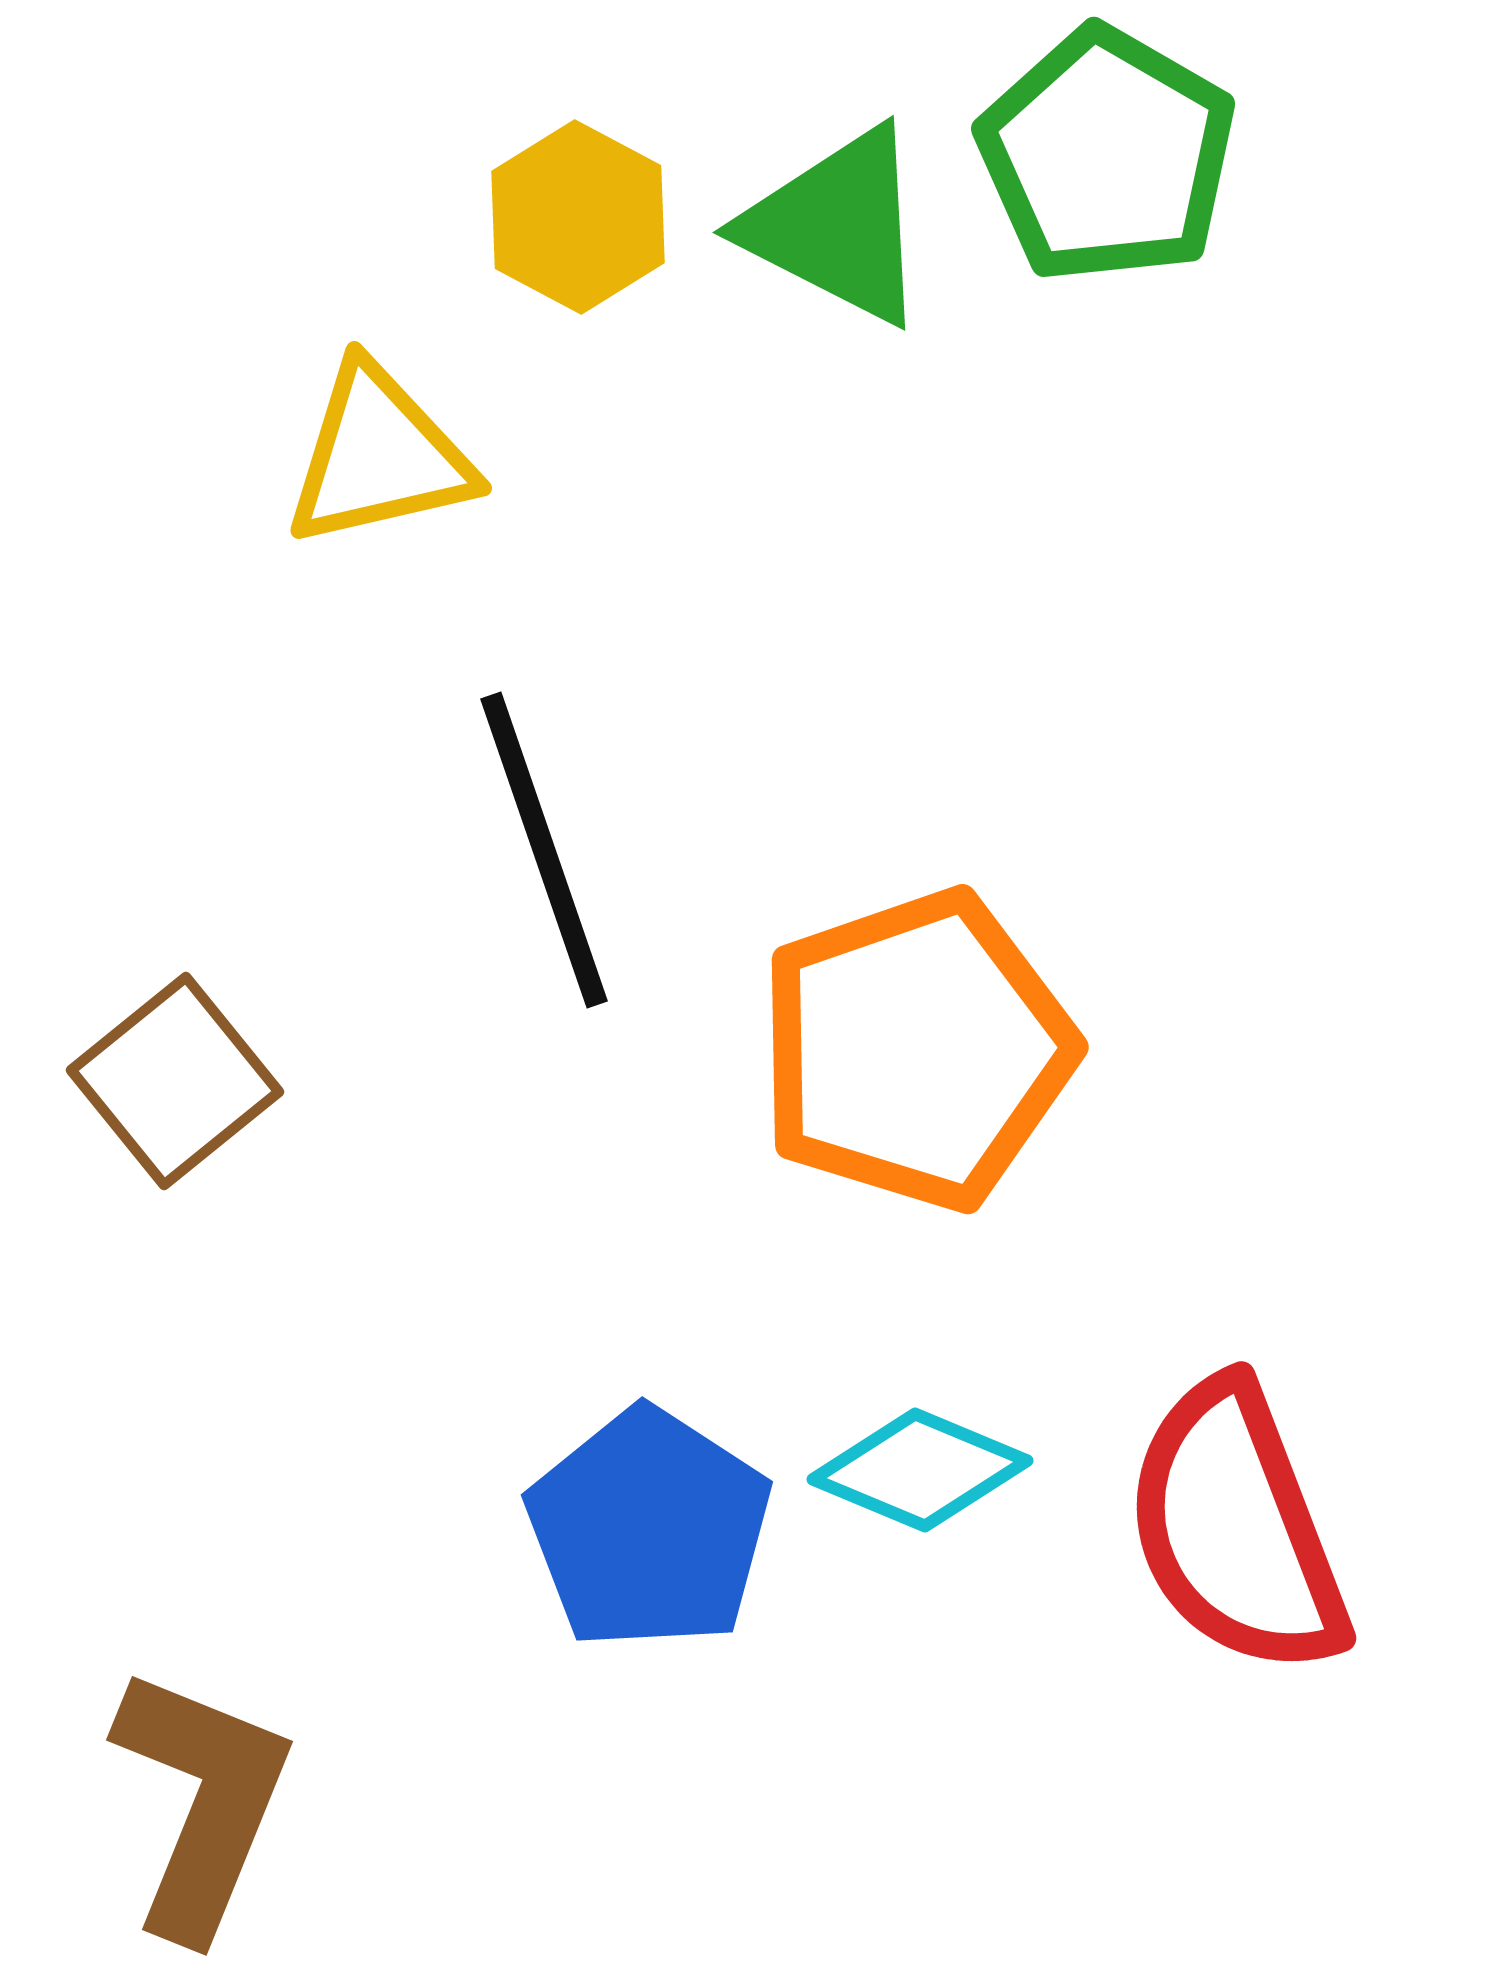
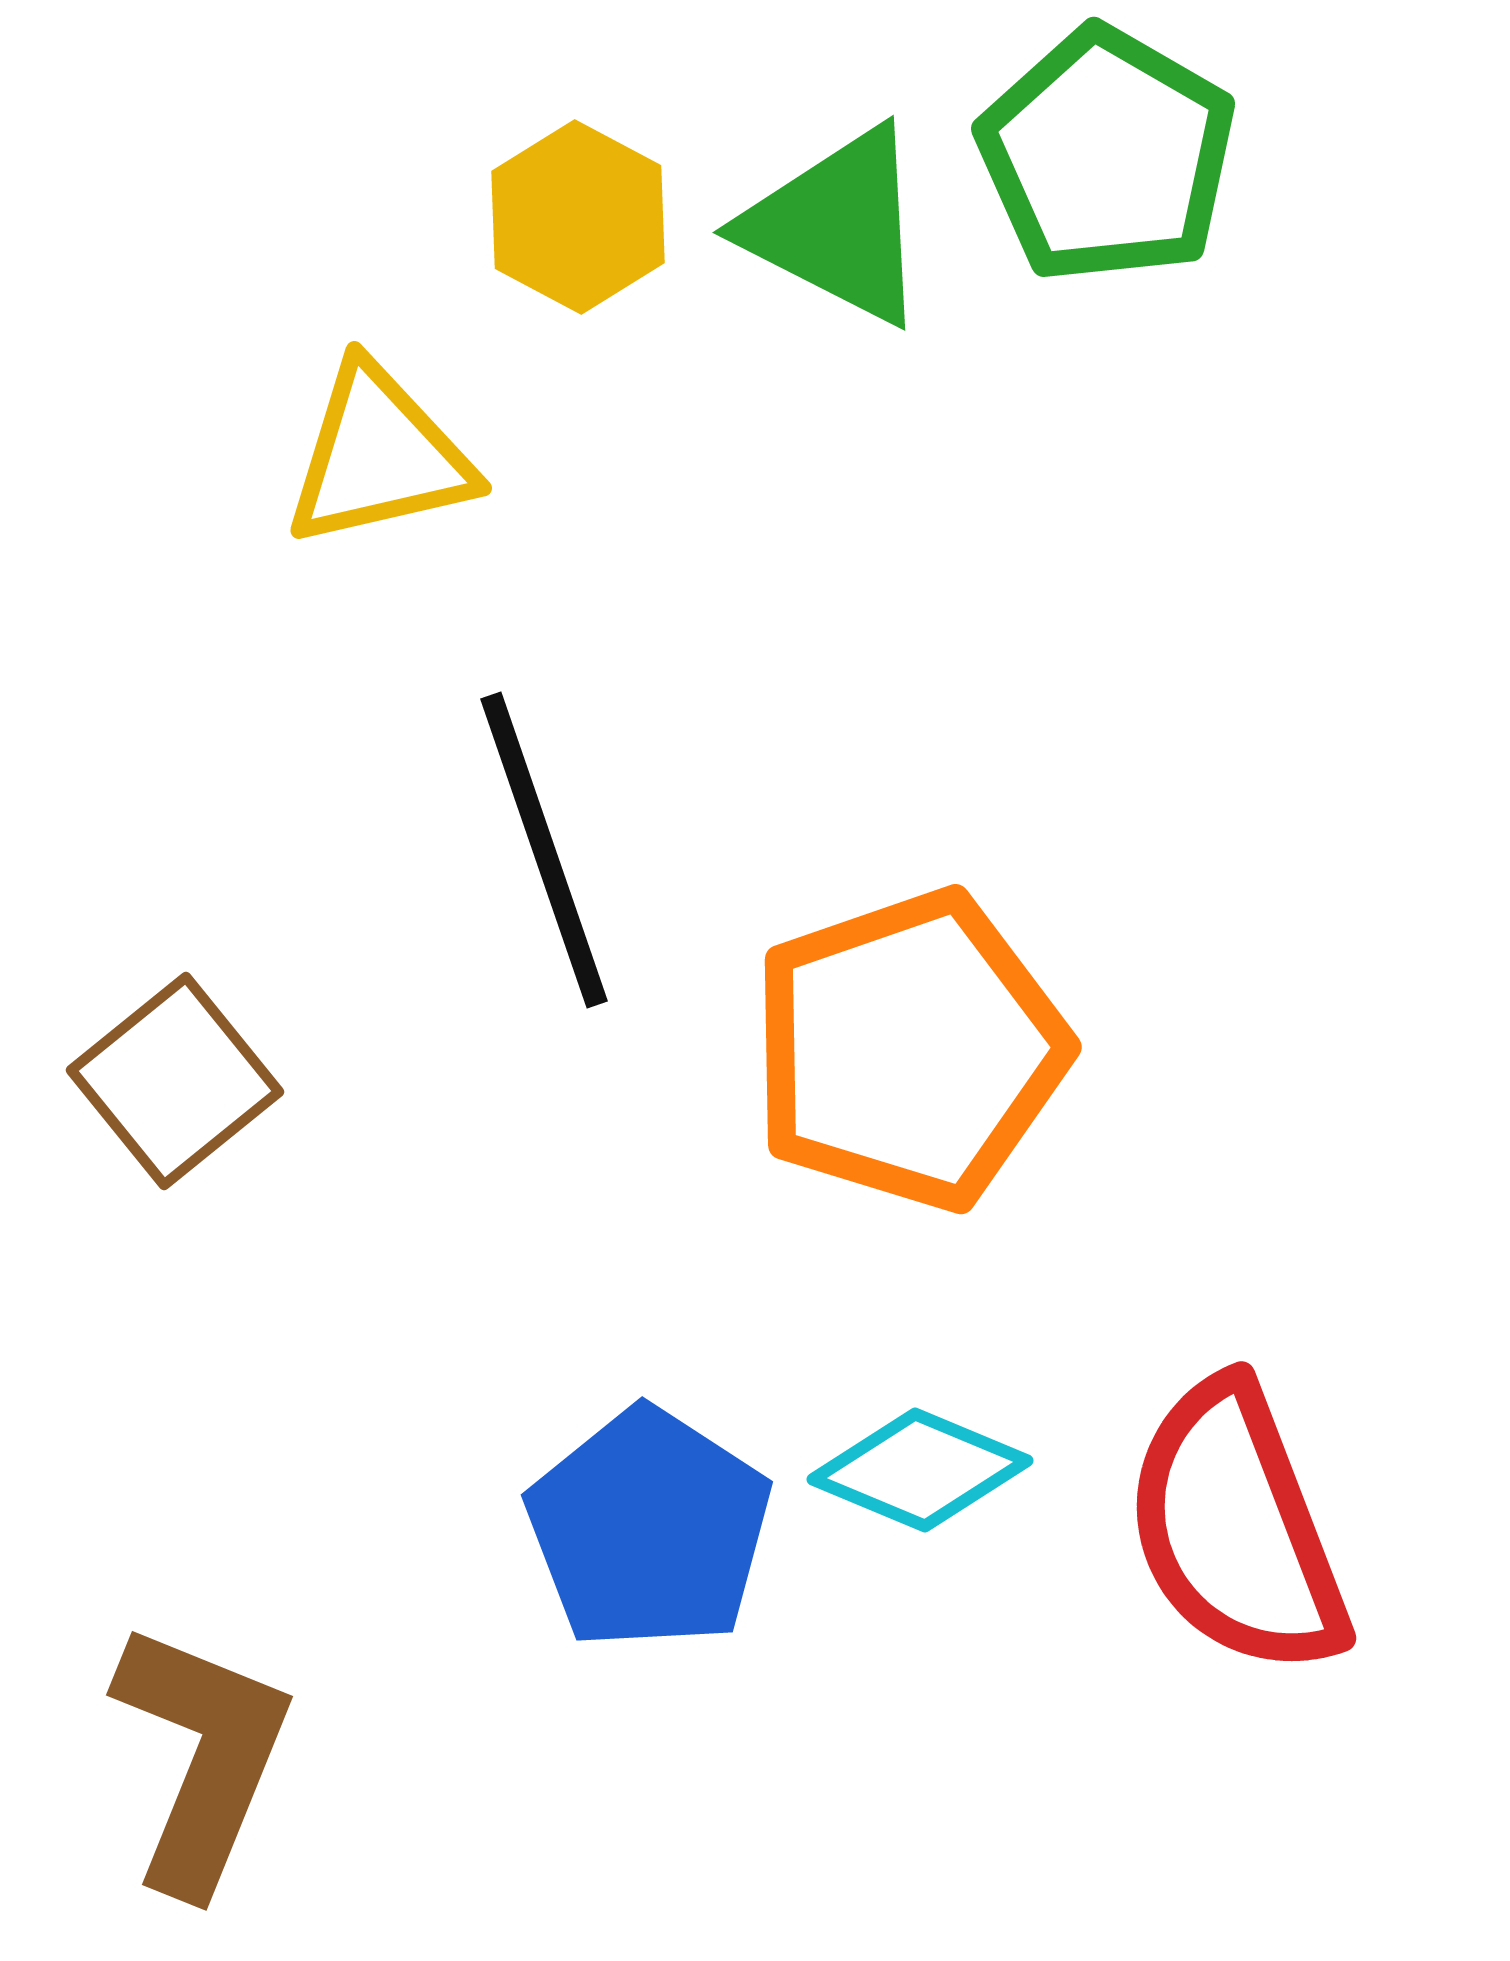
orange pentagon: moved 7 px left
brown L-shape: moved 45 px up
